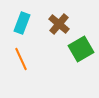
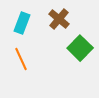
brown cross: moved 5 px up
green square: moved 1 px left, 1 px up; rotated 15 degrees counterclockwise
